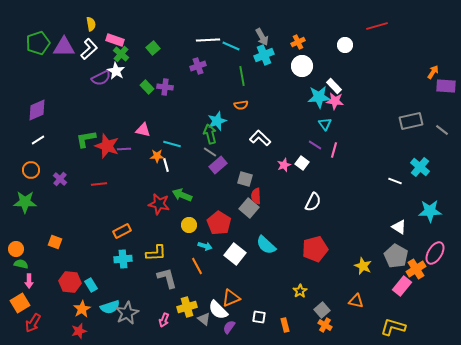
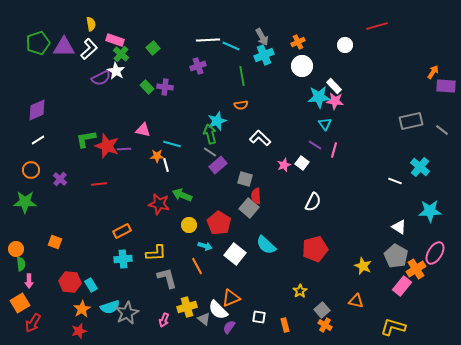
green semicircle at (21, 264): rotated 72 degrees clockwise
